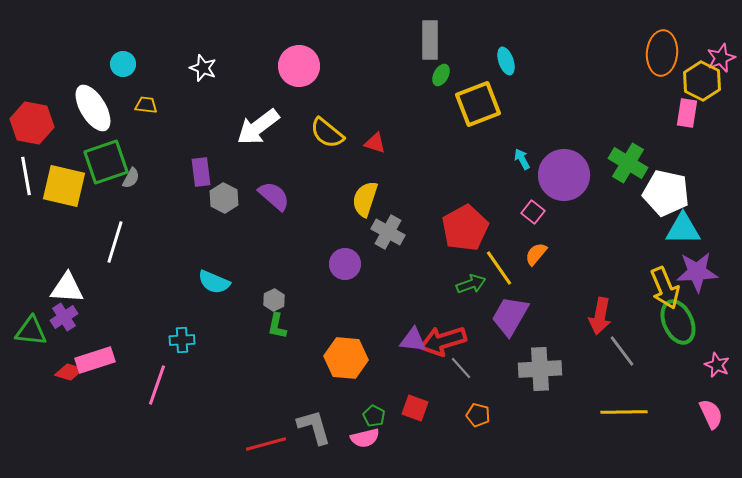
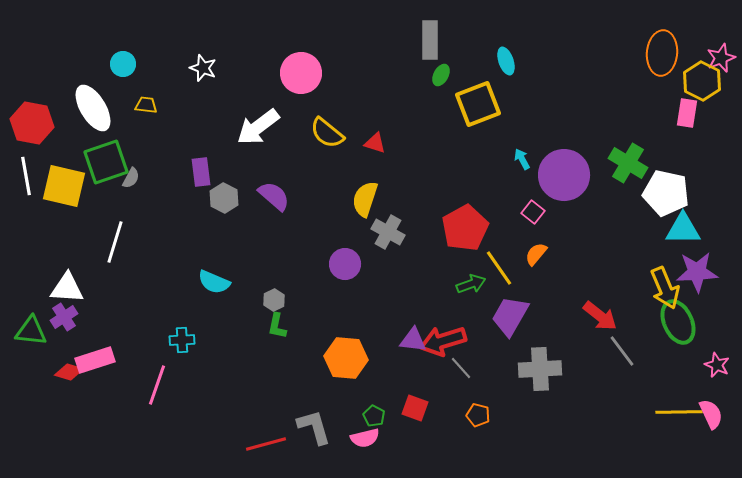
pink circle at (299, 66): moved 2 px right, 7 px down
red arrow at (600, 316): rotated 63 degrees counterclockwise
yellow line at (624, 412): moved 55 px right
